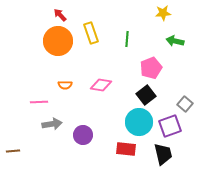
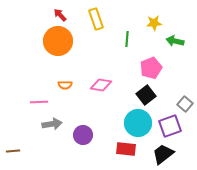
yellow star: moved 9 px left, 10 px down
yellow rectangle: moved 5 px right, 14 px up
cyan circle: moved 1 px left, 1 px down
black trapezoid: rotated 115 degrees counterclockwise
